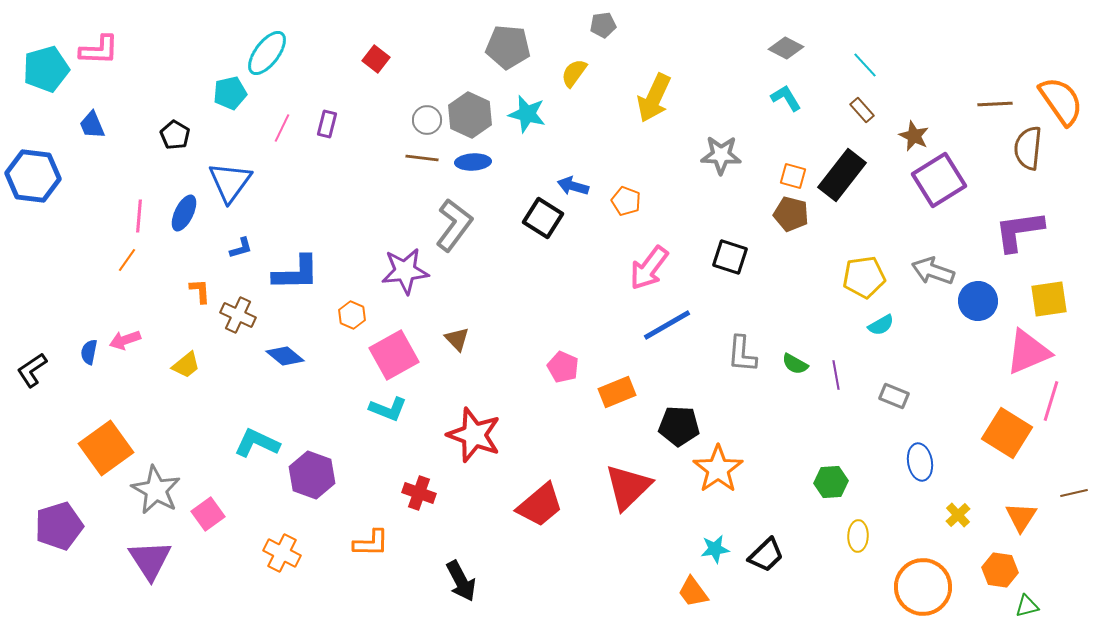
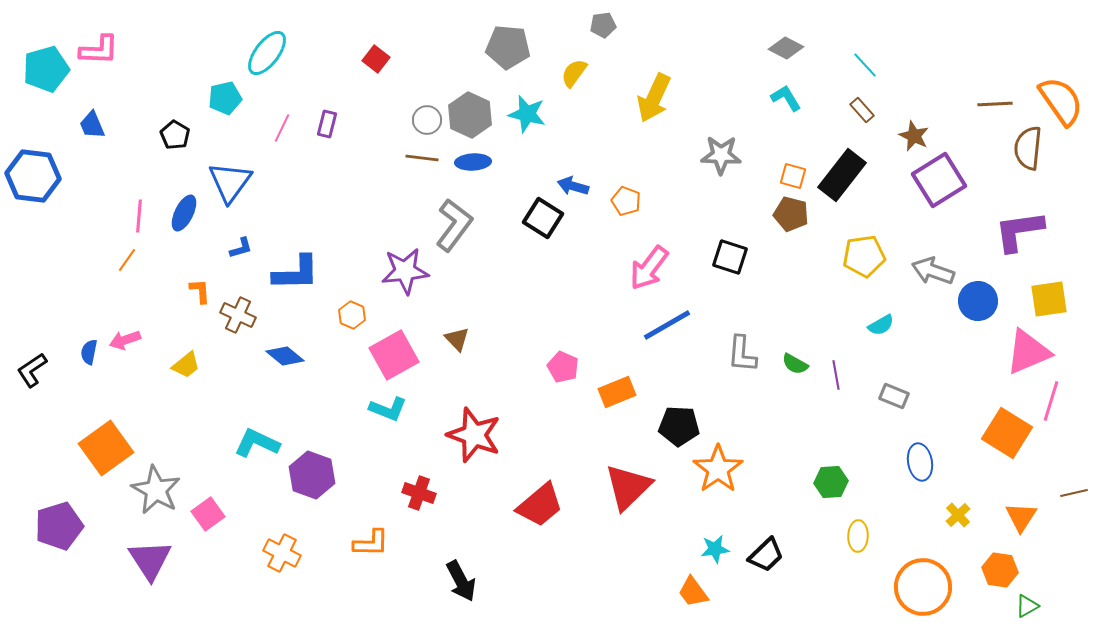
cyan pentagon at (230, 93): moved 5 px left, 5 px down
yellow pentagon at (864, 277): moved 21 px up
green triangle at (1027, 606): rotated 15 degrees counterclockwise
